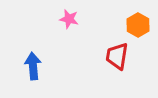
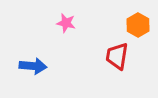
pink star: moved 3 px left, 4 px down
blue arrow: rotated 100 degrees clockwise
